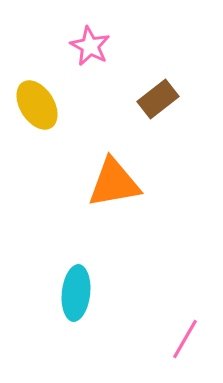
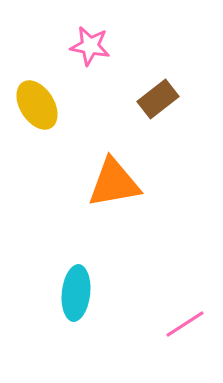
pink star: rotated 18 degrees counterclockwise
pink line: moved 15 px up; rotated 27 degrees clockwise
